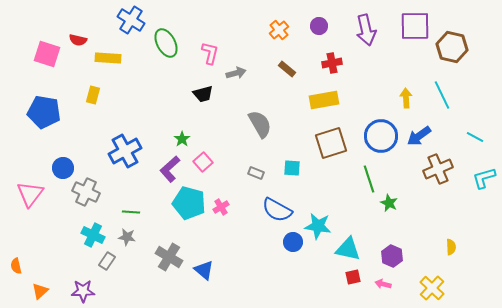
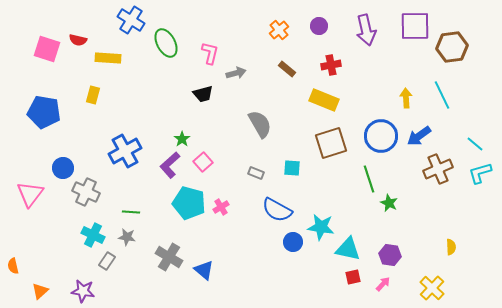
brown hexagon at (452, 47): rotated 20 degrees counterclockwise
pink square at (47, 54): moved 5 px up
red cross at (332, 63): moved 1 px left, 2 px down
yellow rectangle at (324, 100): rotated 32 degrees clockwise
cyan line at (475, 137): moved 7 px down; rotated 12 degrees clockwise
purple L-shape at (170, 169): moved 4 px up
cyan L-shape at (484, 178): moved 4 px left, 5 px up
cyan star at (318, 226): moved 3 px right, 1 px down
purple hexagon at (392, 256): moved 2 px left, 1 px up; rotated 15 degrees counterclockwise
orange semicircle at (16, 266): moved 3 px left
pink arrow at (383, 284): rotated 119 degrees clockwise
purple star at (83, 291): rotated 10 degrees clockwise
